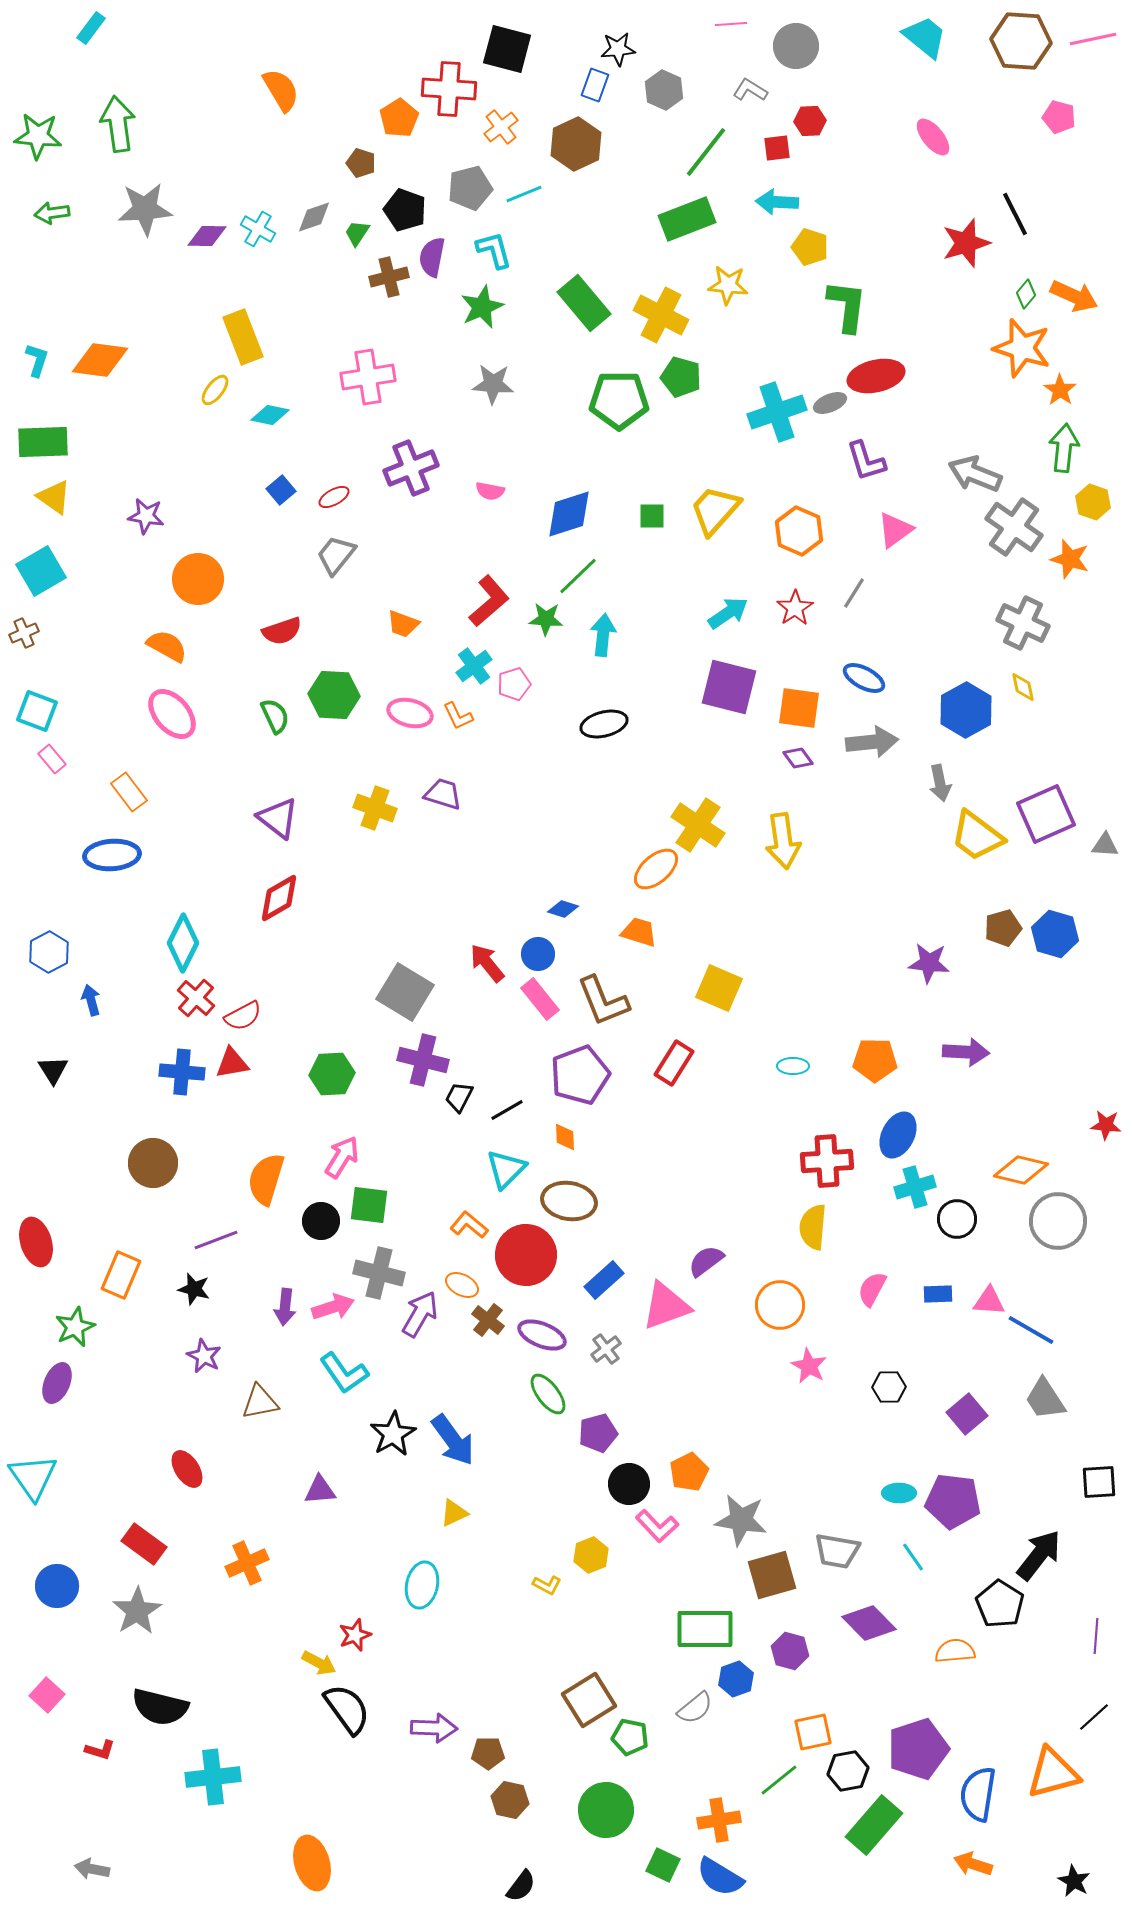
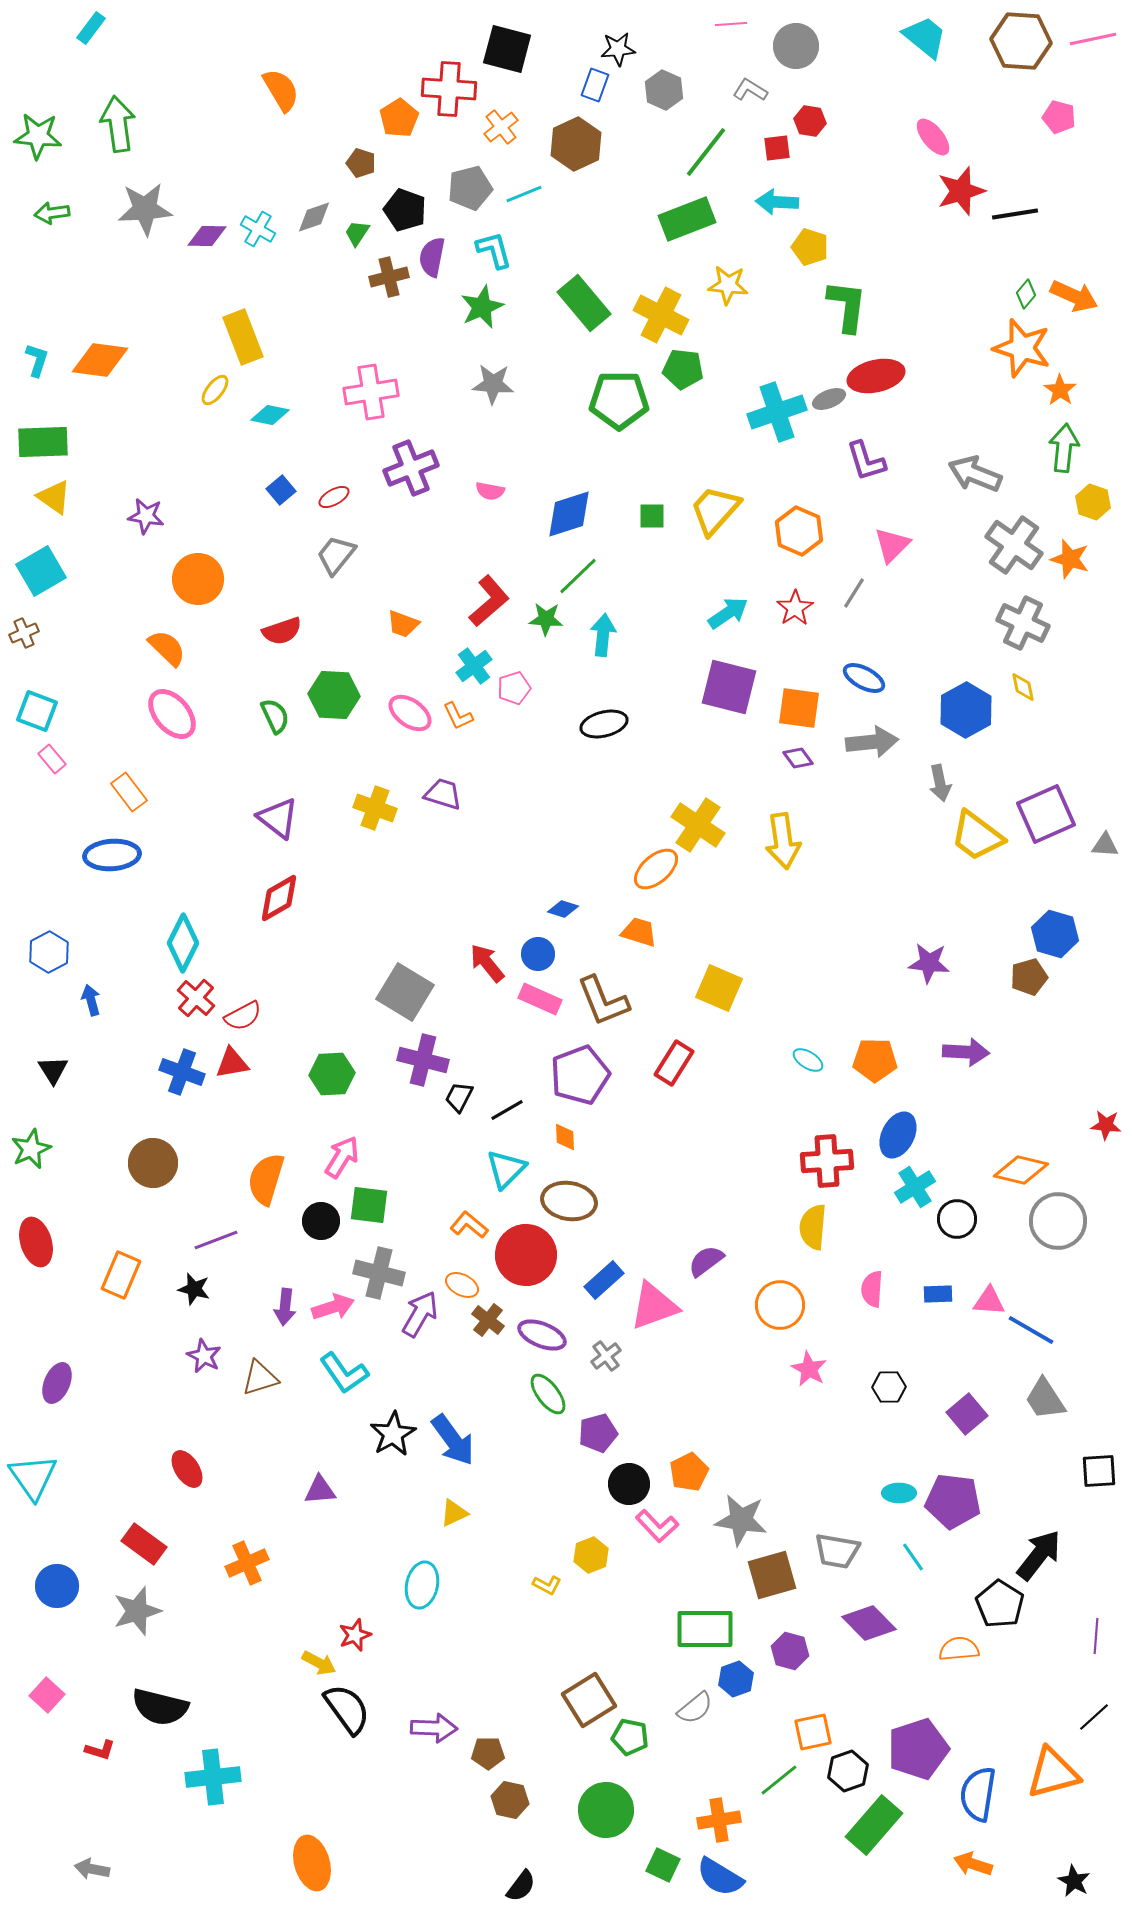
red hexagon at (810, 121): rotated 12 degrees clockwise
black line at (1015, 214): rotated 72 degrees counterclockwise
red star at (966, 243): moved 5 px left, 52 px up
pink cross at (368, 377): moved 3 px right, 15 px down
green pentagon at (681, 377): moved 2 px right, 8 px up; rotated 9 degrees counterclockwise
gray ellipse at (830, 403): moved 1 px left, 4 px up
gray cross at (1014, 527): moved 18 px down
pink triangle at (895, 530): moved 3 px left, 15 px down; rotated 9 degrees counterclockwise
orange semicircle at (167, 646): moved 2 px down; rotated 15 degrees clockwise
pink pentagon at (514, 684): moved 4 px down
pink ellipse at (410, 713): rotated 21 degrees clockwise
brown pentagon at (1003, 928): moved 26 px right, 49 px down
pink rectangle at (540, 999): rotated 27 degrees counterclockwise
cyan ellipse at (793, 1066): moved 15 px right, 6 px up; rotated 32 degrees clockwise
blue cross at (182, 1072): rotated 15 degrees clockwise
cyan cross at (915, 1187): rotated 15 degrees counterclockwise
pink semicircle at (872, 1289): rotated 24 degrees counterclockwise
pink triangle at (666, 1306): moved 12 px left
green star at (75, 1327): moved 44 px left, 178 px up
gray cross at (606, 1349): moved 7 px down
pink star at (809, 1366): moved 3 px down
brown triangle at (260, 1402): moved 24 px up; rotated 6 degrees counterclockwise
black square at (1099, 1482): moved 11 px up
gray star at (137, 1611): rotated 15 degrees clockwise
orange semicircle at (955, 1651): moved 4 px right, 2 px up
black hexagon at (848, 1771): rotated 9 degrees counterclockwise
